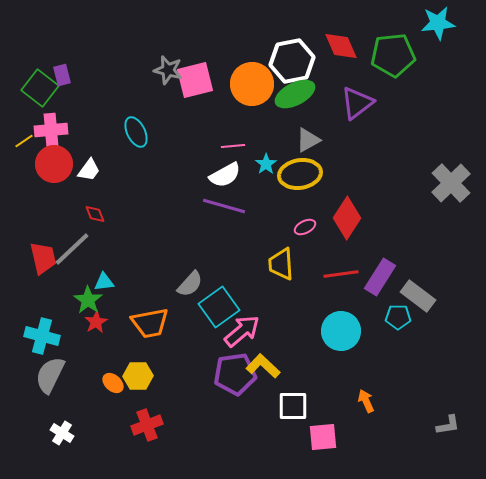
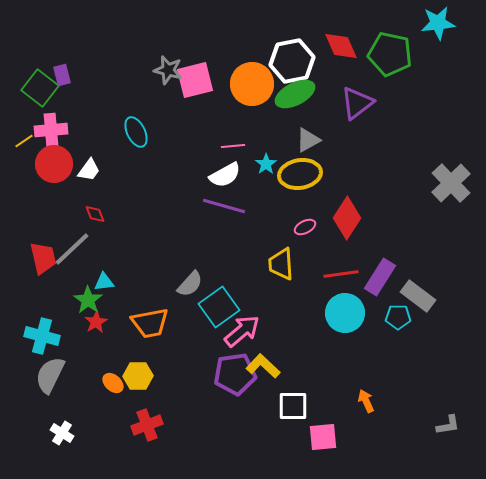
green pentagon at (393, 55): moved 3 px left, 1 px up; rotated 18 degrees clockwise
cyan circle at (341, 331): moved 4 px right, 18 px up
